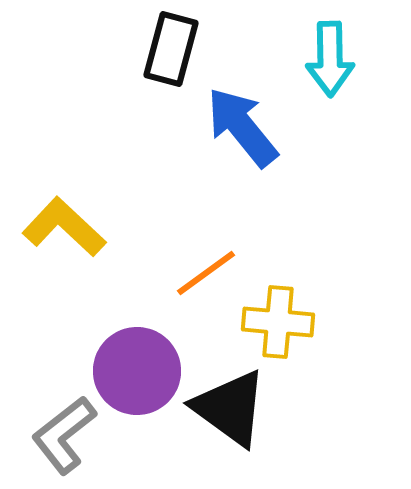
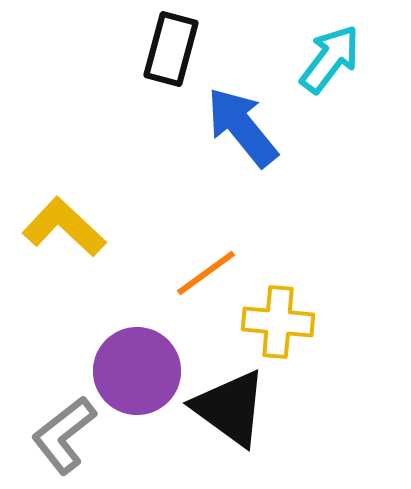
cyan arrow: rotated 142 degrees counterclockwise
